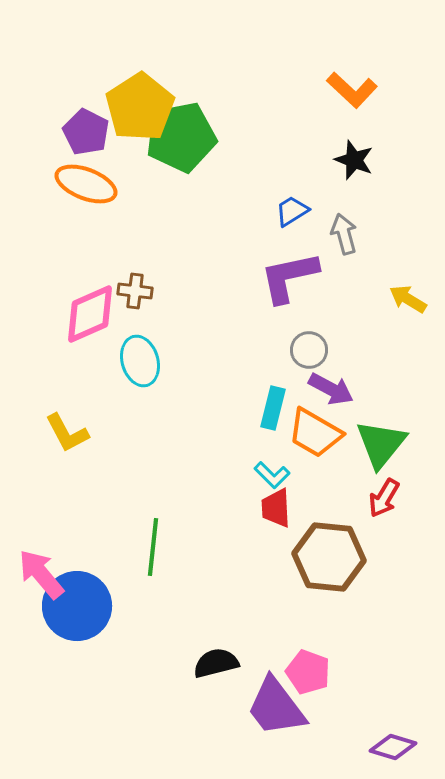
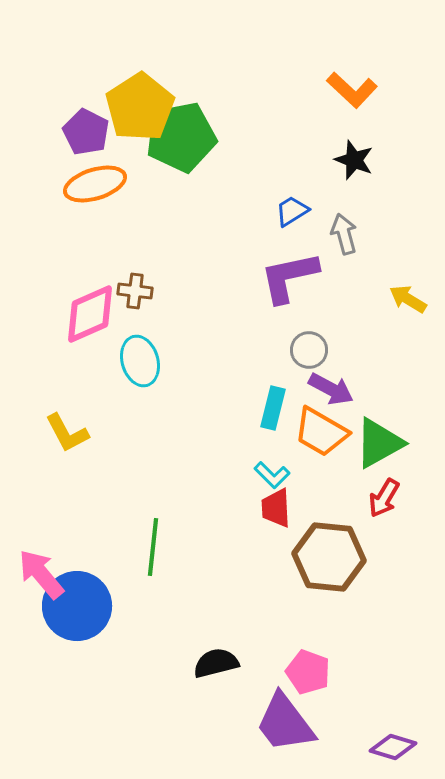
orange ellipse: moved 9 px right; rotated 38 degrees counterclockwise
orange trapezoid: moved 6 px right, 1 px up
green triangle: moved 2 px left, 1 px up; rotated 22 degrees clockwise
purple trapezoid: moved 9 px right, 16 px down
